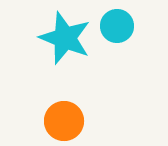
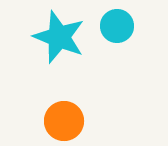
cyan star: moved 6 px left, 1 px up
